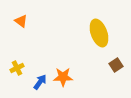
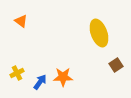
yellow cross: moved 5 px down
